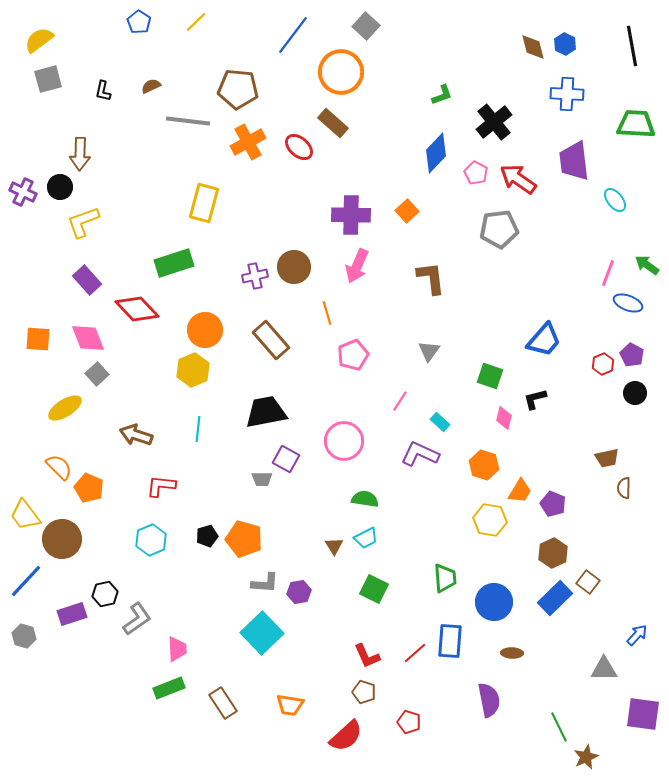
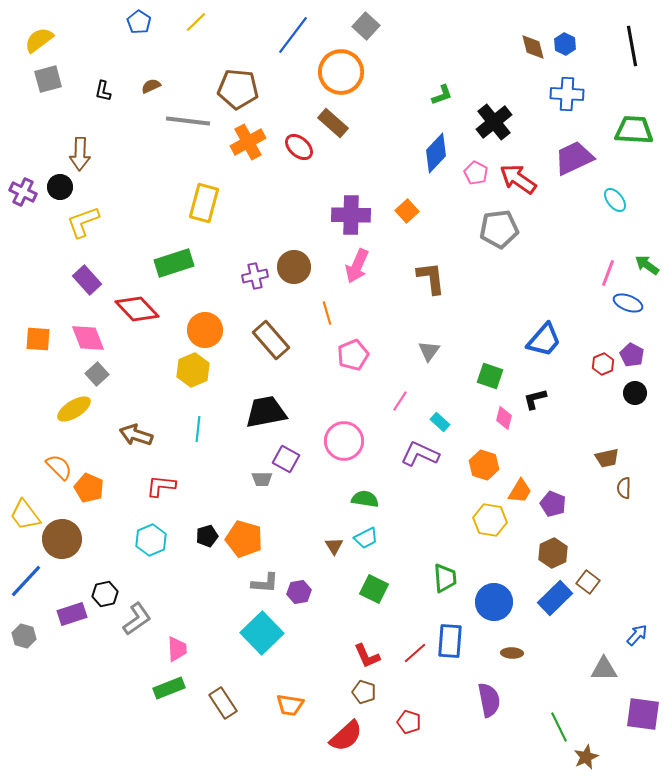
green trapezoid at (636, 124): moved 2 px left, 6 px down
purple trapezoid at (574, 161): moved 3 px up; rotated 72 degrees clockwise
yellow ellipse at (65, 408): moved 9 px right, 1 px down
